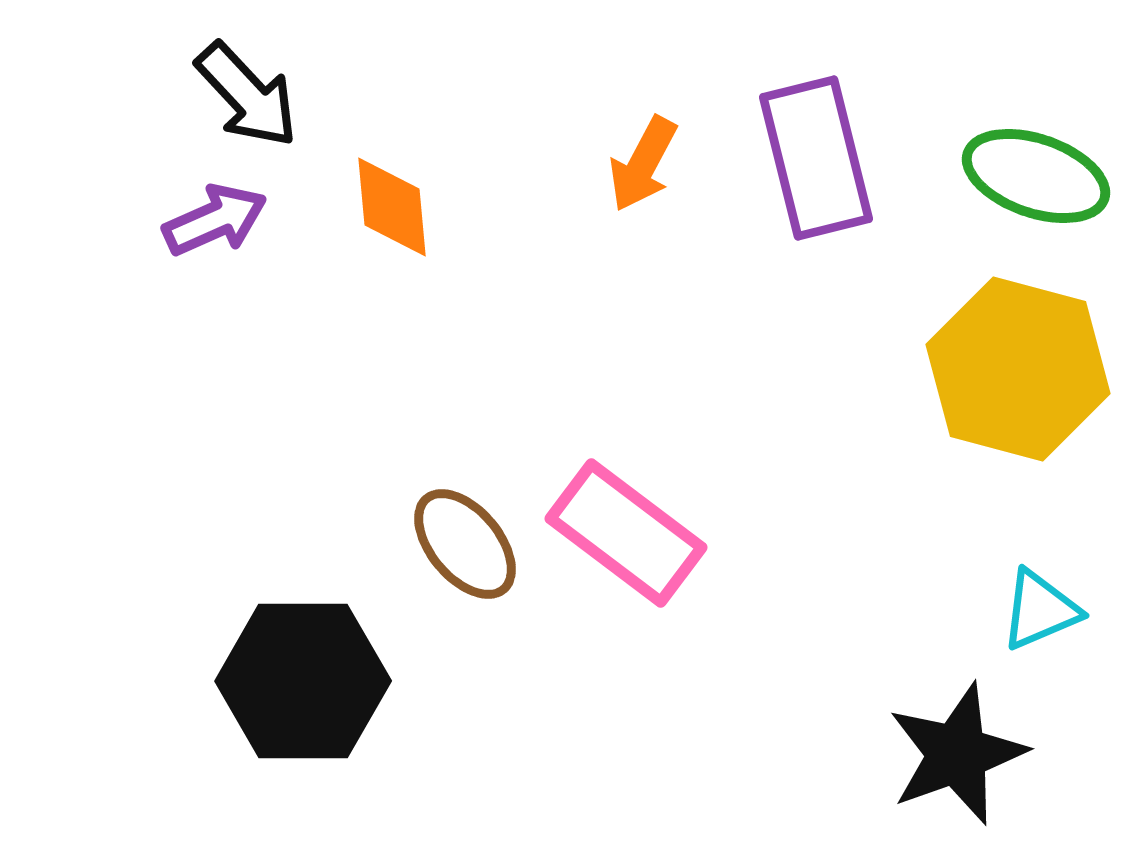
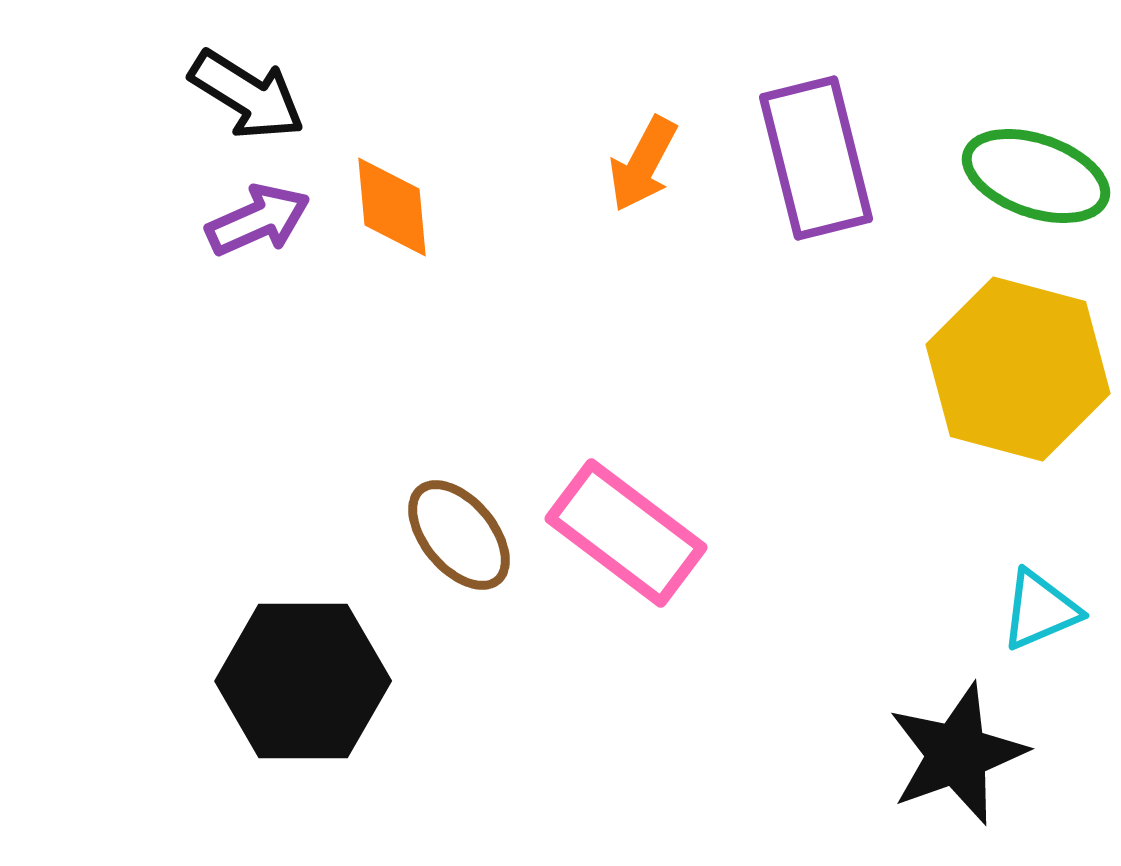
black arrow: rotated 15 degrees counterclockwise
purple arrow: moved 43 px right
brown ellipse: moved 6 px left, 9 px up
